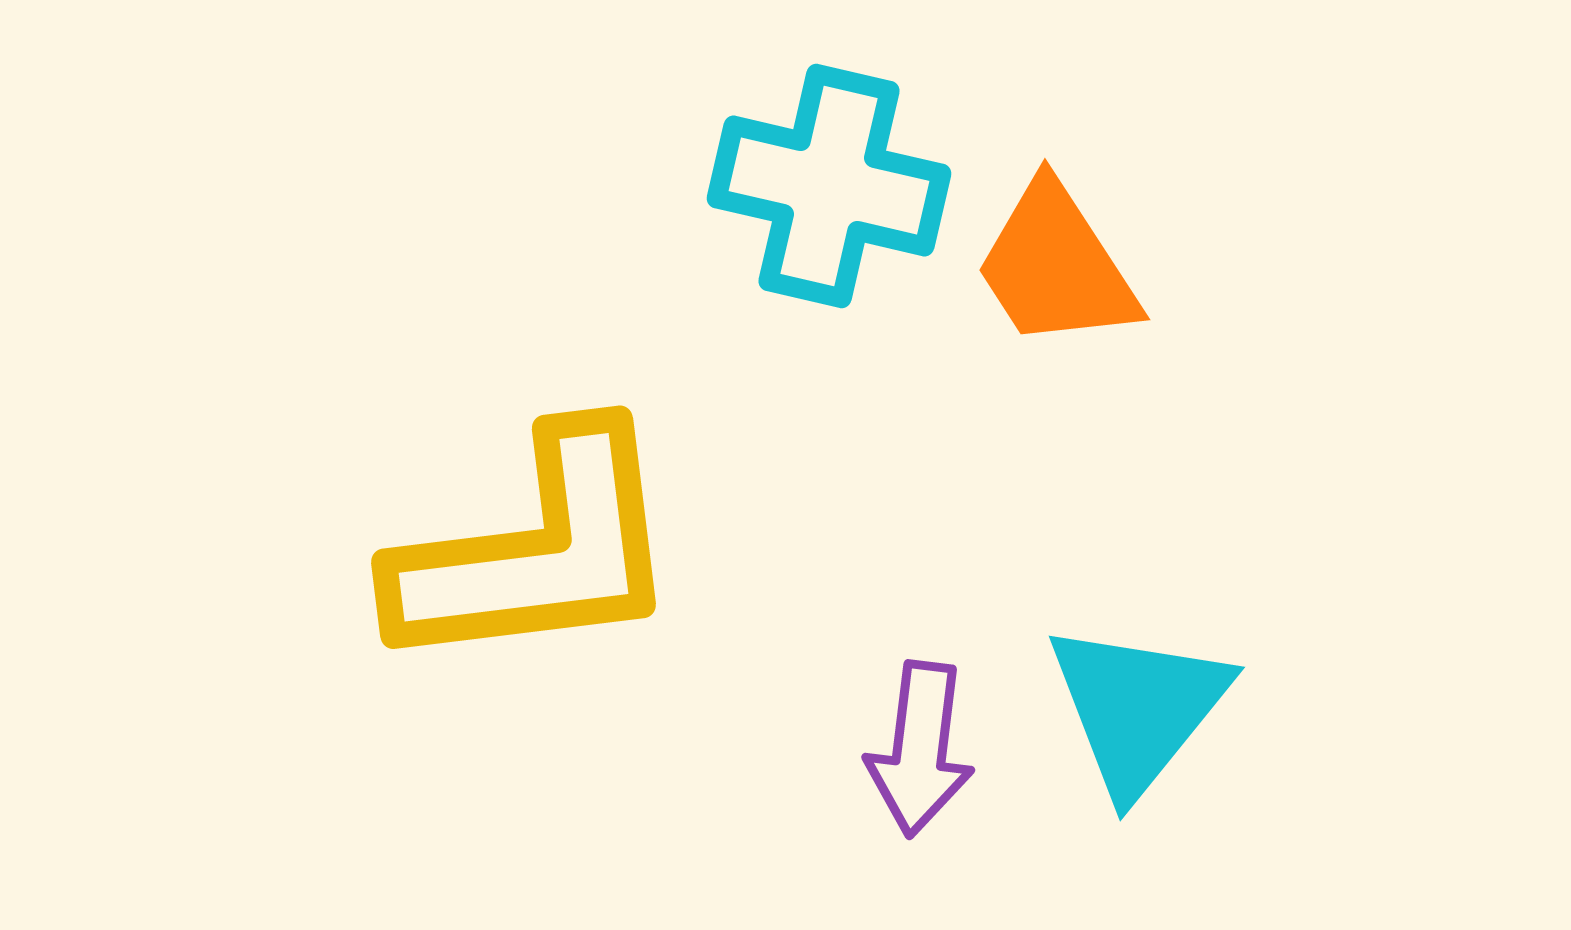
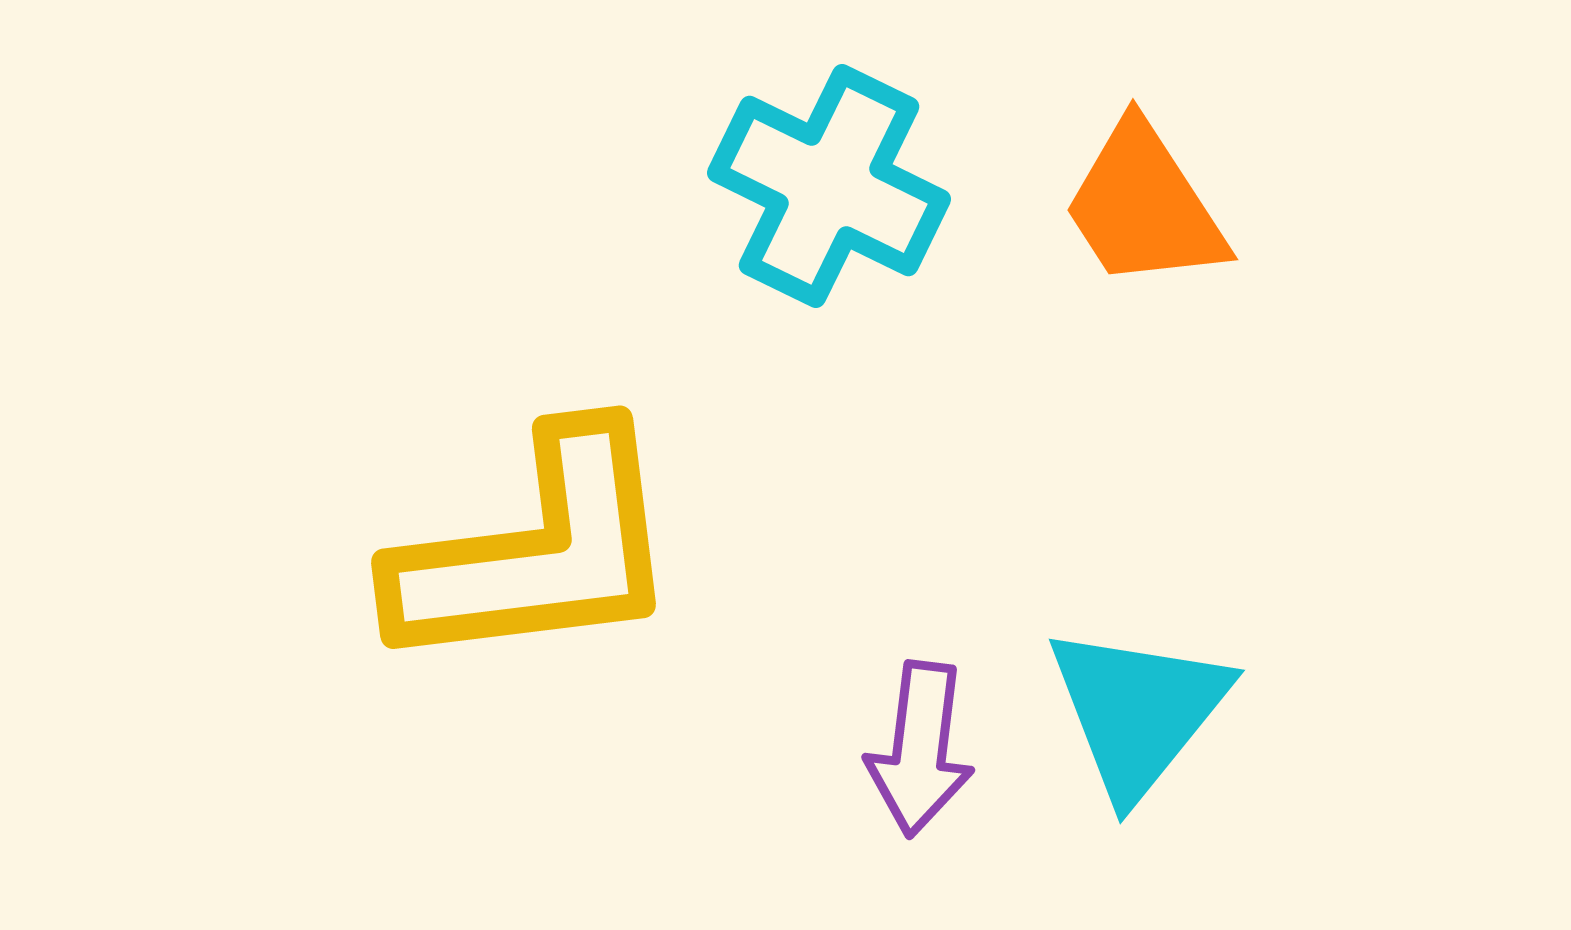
cyan cross: rotated 13 degrees clockwise
orange trapezoid: moved 88 px right, 60 px up
cyan triangle: moved 3 px down
